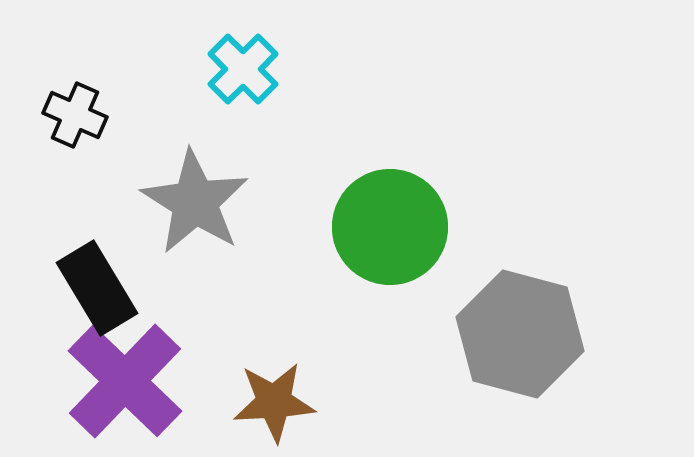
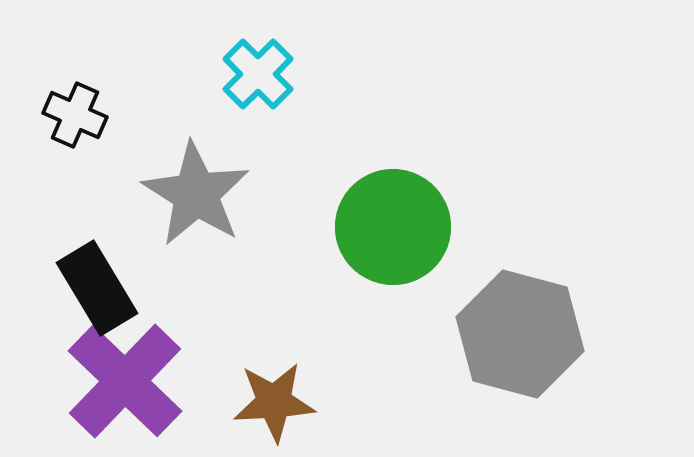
cyan cross: moved 15 px right, 5 px down
gray star: moved 1 px right, 8 px up
green circle: moved 3 px right
